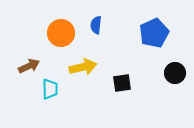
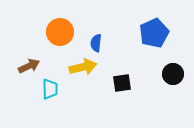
blue semicircle: moved 18 px down
orange circle: moved 1 px left, 1 px up
black circle: moved 2 px left, 1 px down
